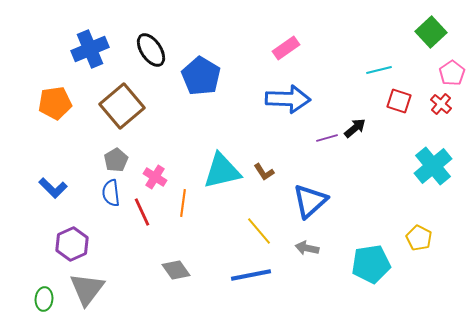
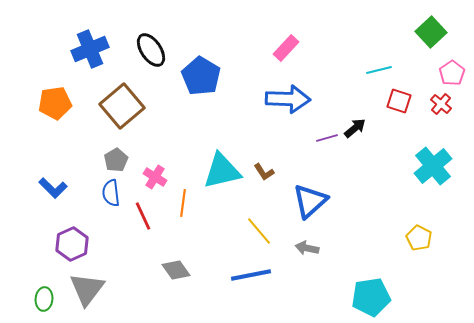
pink rectangle: rotated 12 degrees counterclockwise
red line: moved 1 px right, 4 px down
cyan pentagon: moved 33 px down
